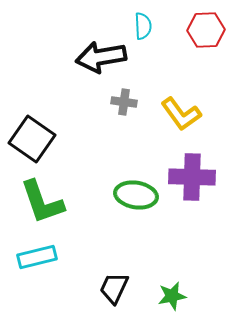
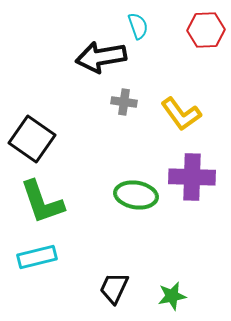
cyan semicircle: moved 5 px left; rotated 16 degrees counterclockwise
